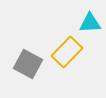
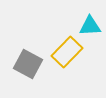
cyan triangle: moved 3 px down
